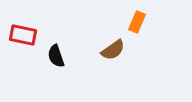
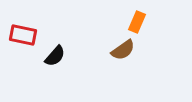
brown semicircle: moved 10 px right
black semicircle: moved 1 px left; rotated 120 degrees counterclockwise
